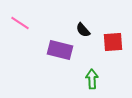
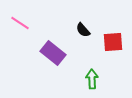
purple rectangle: moved 7 px left, 3 px down; rotated 25 degrees clockwise
